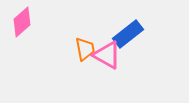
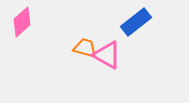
blue rectangle: moved 8 px right, 12 px up
orange trapezoid: moved 1 px up; rotated 65 degrees counterclockwise
